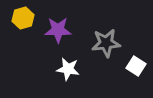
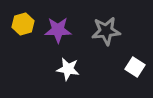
yellow hexagon: moved 6 px down
gray star: moved 12 px up
white square: moved 1 px left, 1 px down
